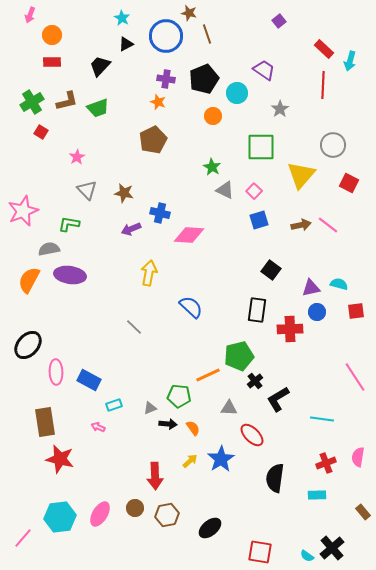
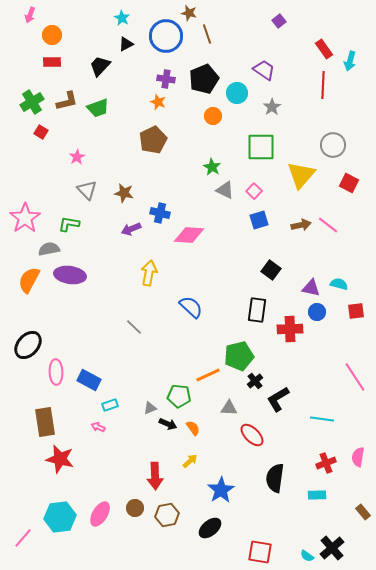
red rectangle at (324, 49): rotated 12 degrees clockwise
gray star at (280, 109): moved 8 px left, 2 px up
pink star at (23, 211): moved 2 px right, 7 px down; rotated 12 degrees counterclockwise
purple triangle at (311, 288): rotated 24 degrees clockwise
cyan rectangle at (114, 405): moved 4 px left
black arrow at (168, 424): rotated 18 degrees clockwise
blue star at (221, 459): moved 31 px down
